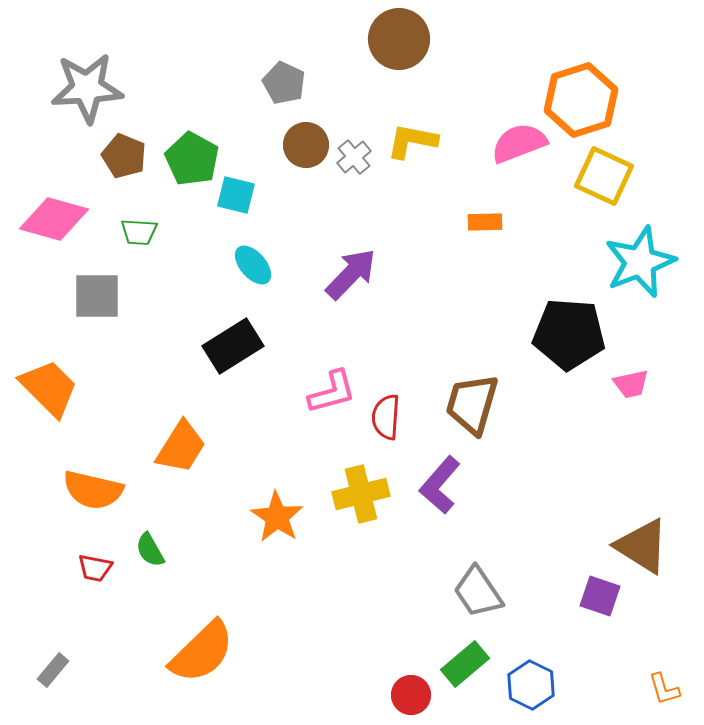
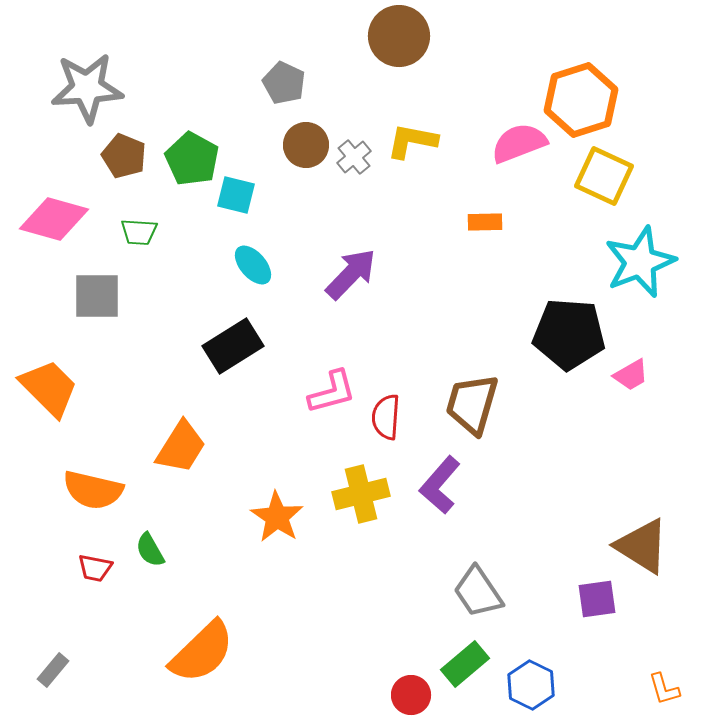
brown circle at (399, 39): moved 3 px up
pink trapezoid at (631, 384): moved 9 px up; rotated 18 degrees counterclockwise
purple square at (600, 596): moved 3 px left, 3 px down; rotated 27 degrees counterclockwise
